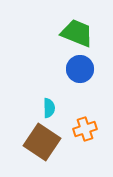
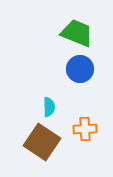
cyan semicircle: moved 1 px up
orange cross: rotated 15 degrees clockwise
